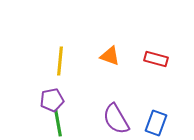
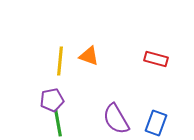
orange triangle: moved 21 px left
